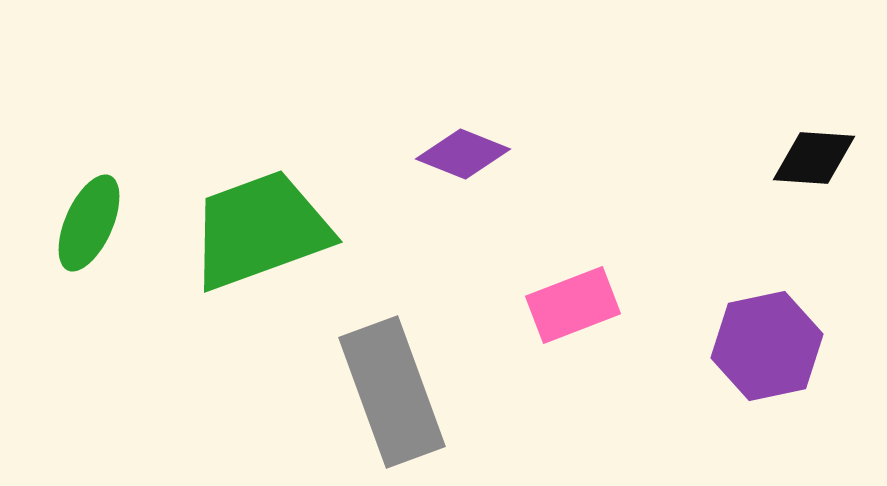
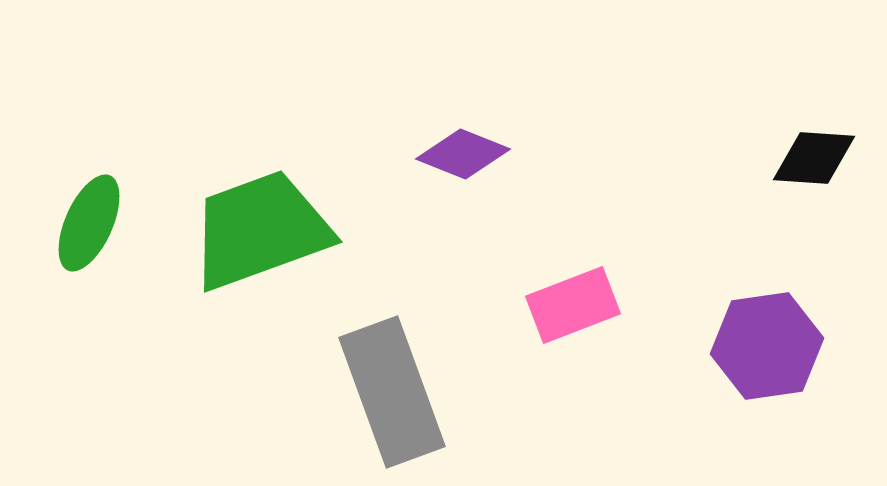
purple hexagon: rotated 4 degrees clockwise
